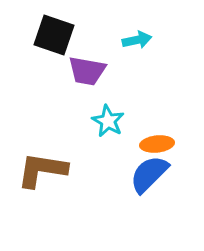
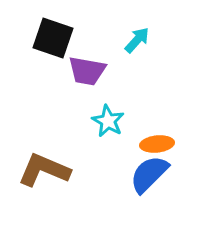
black square: moved 1 px left, 3 px down
cyan arrow: rotated 36 degrees counterclockwise
brown L-shape: moved 2 px right; rotated 14 degrees clockwise
